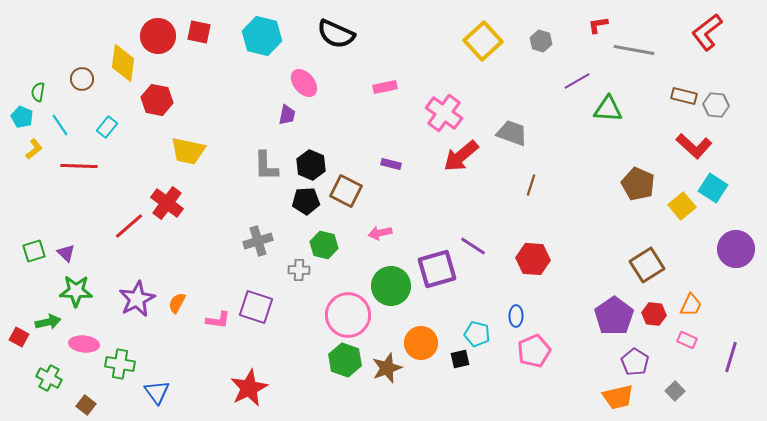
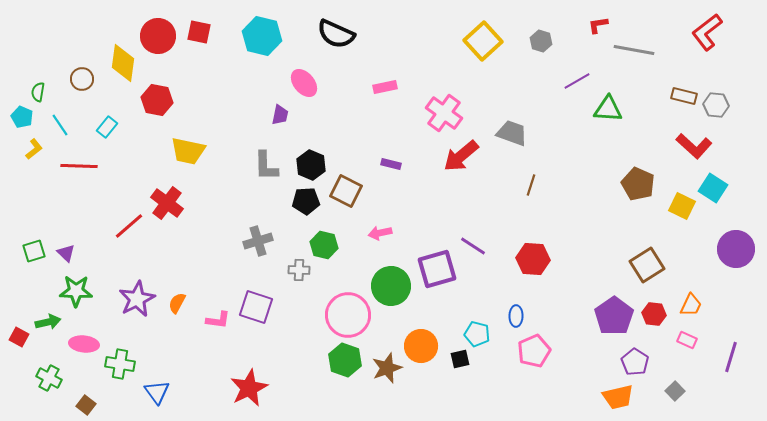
purple trapezoid at (287, 115): moved 7 px left
yellow square at (682, 206): rotated 24 degrees counterclockwise
orange circle at (421, 343): moved 3 px down
